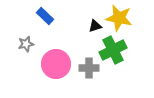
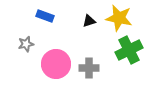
blue rectangle: rotated 24 degrees counterclockwise
black triangle: moved 6 px left, 5 px up
green cross: moved 16 px right
